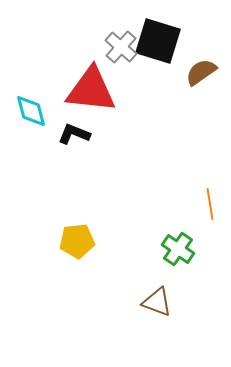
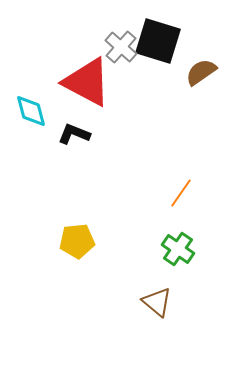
red triangle: moved 4 px left, 8 px up; rotated 22 degrees clockwise
orange line: moved 29 px left, 11 px up; rotated 44 degrees clockwise
brown triangle: rotated 20 degrees clockwise
